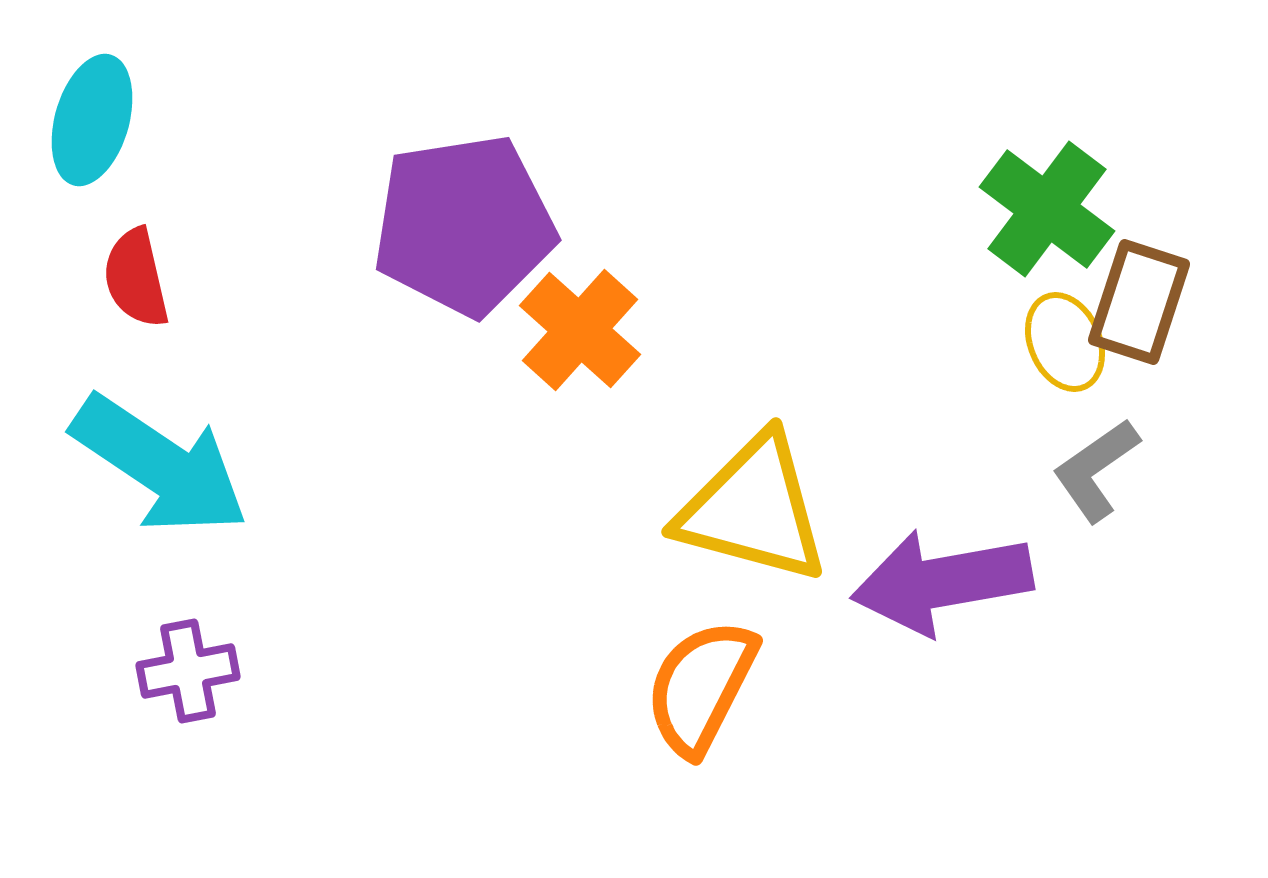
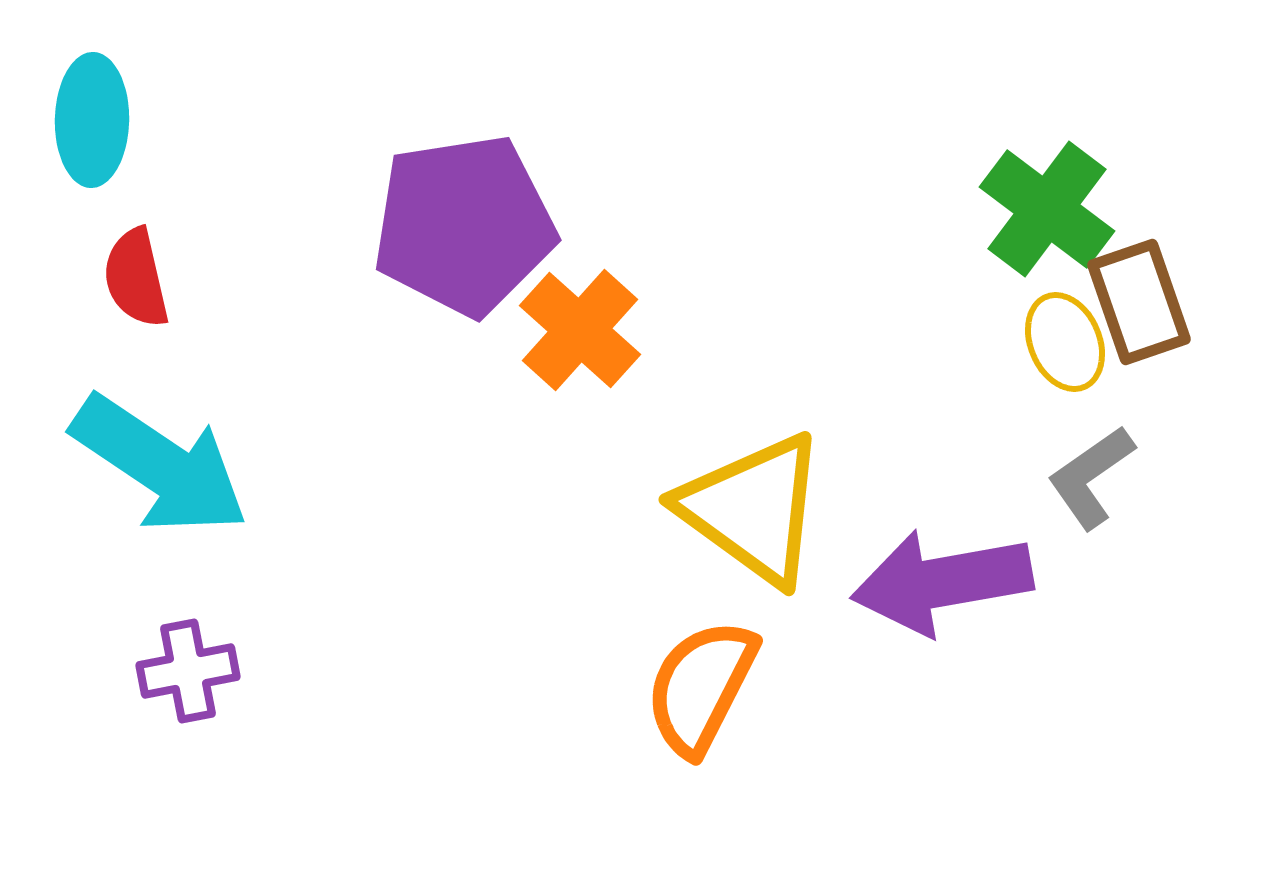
cyan ellipse: rotated 15 degrees counterclockwise
brown rectangle: rotated 37 degrees counterclockwise
gray L-shape: moved 5 px left, 7 px down
yellow triangle: rotated 21 degrees clockwise
